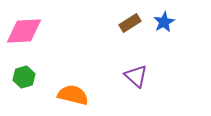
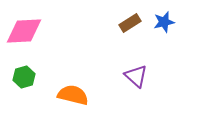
blue star: rotated 15 degrees clockwise
